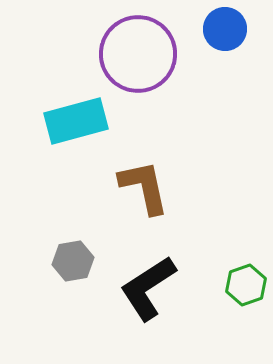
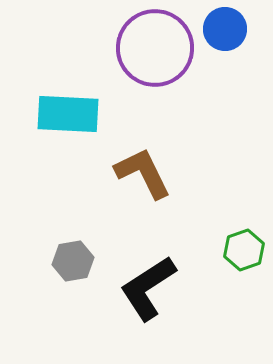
purple circle: moved 17 px right, 6 px up
cyan rectangle: moved 8 px left, 7 px up; rotated 18 degrees clockwise
brown L-shape: moved 1 px left, 14 px up; rotated 14 degrees counterclockwise
green hexagon: moved 2 px left, 35 px up
